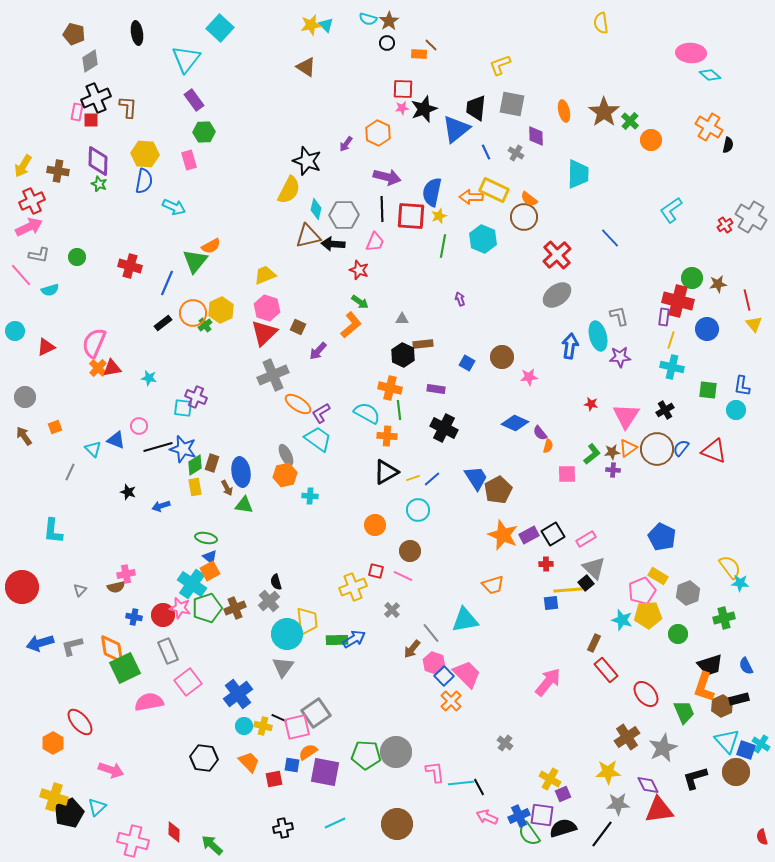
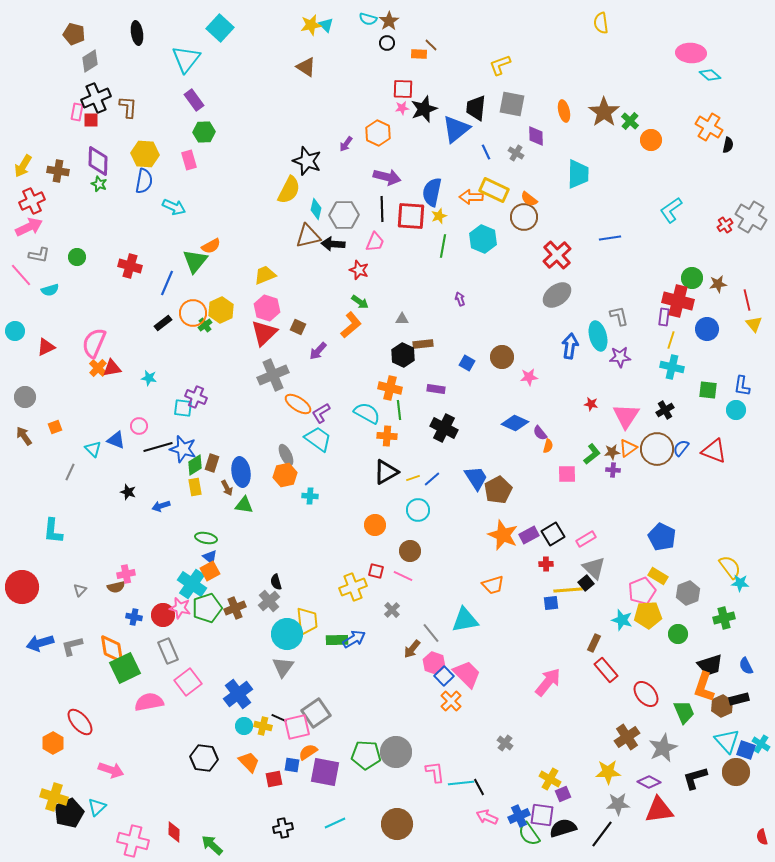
blue line at (610, 238): rotated 55 degrees counterclockwise
purple diamond at (648, 785): moved 1 px right, 3 px up; rotated 35 degrees counterclockwise
